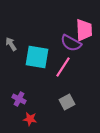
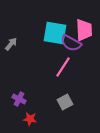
gray arrow: rotated 72 degrees clockwise
cyan square: moved 18 px right, 24 px up
gray square: moved 2 px left
